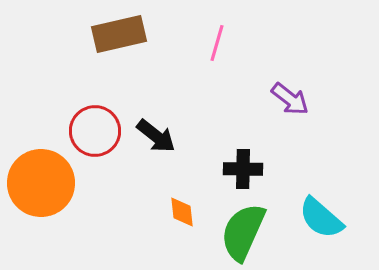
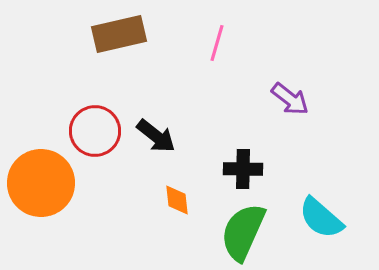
orange diamond: moved 5 px left, 12 px up
